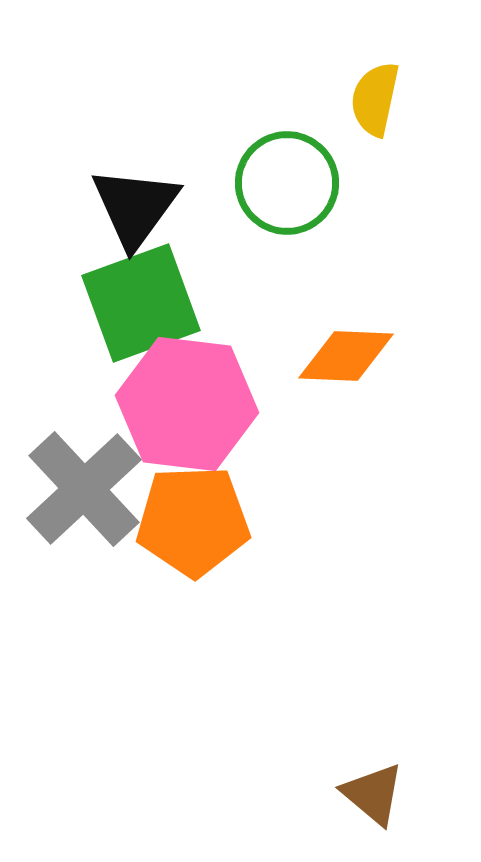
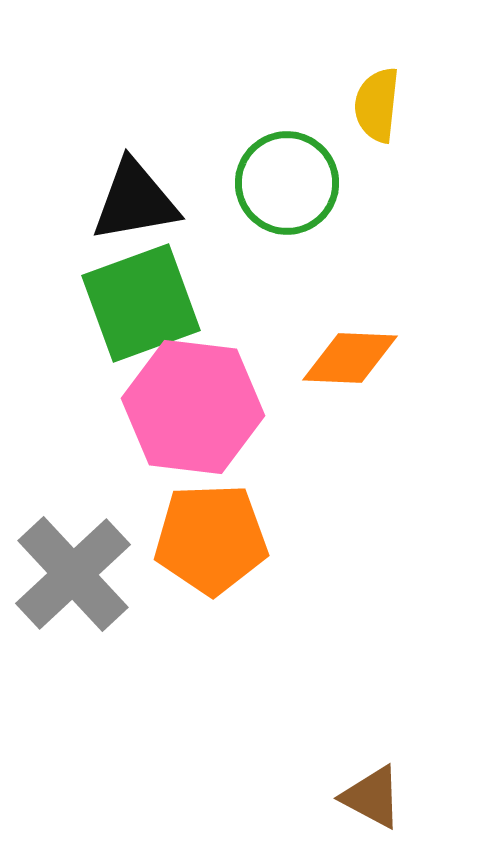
yellow semicircle: moved 2 px right, 6 px down; rotated 6 degrees counterclockwise
black triangle: moved 6 px up; rotated 44 degrees clockwise
orange diamond: moved 4 px right, 2 px down
pink hexagon: moved 6 px right, 3 px down
gray cross: moved 11 px left, 85 px down
orange pentagon: moved 18 px right, 18 px down
brown triangle: moved 1 px left, 3 px down; rotated 12 degrees counterclockwise
